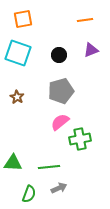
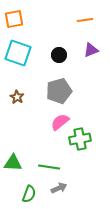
orange square: moved 9 px left
gray pentagon: moved 2 px left
green line: rotated 15 degrees clockwise
